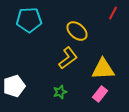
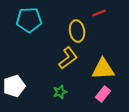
red line: moved 14 px left; rotated 40 degrees clockwise
yellow ellipse: rotated 40 degrees clockwise
pink rectangle: moved 3 px right
